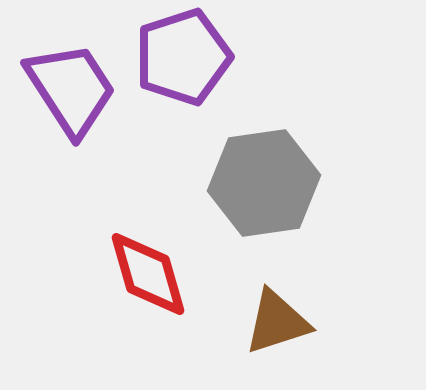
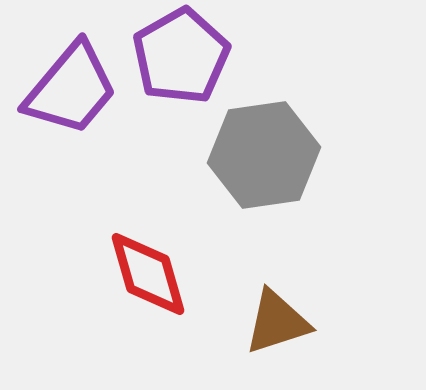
purple pentagon: moved 2 px left, 1 px up; rotated 12 degrees counterclockwise
purple trapezoid: rotated 73 degrees clockwise
gray hexagon: moved 28 px up
